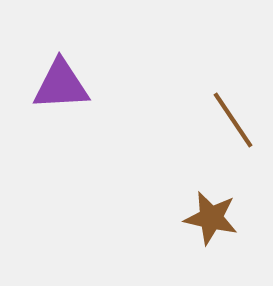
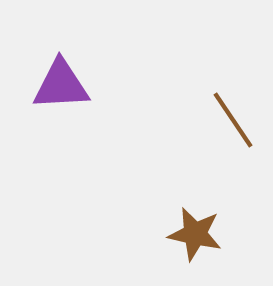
brown star: moved 16 px left, 16 px down
